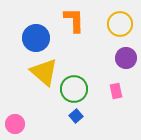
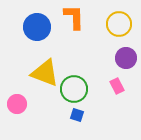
orange L-shape: moved 3 px up
yellow circle: moved 1 px left
blue circle: moved 1 px right, 11 px up
yellow triangle: moved 1 px right, 1 px down; rotated 20 degrees counterclockwise
pink rectangle: moved 1 px right, 5 px up; rotated 14 degrees counterclockwise
blue square: moved 1 px right, 1 px up; rotated 32 degrees counterclockwise
pink circle: moved 2 px right, 20 px up
